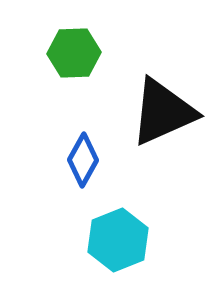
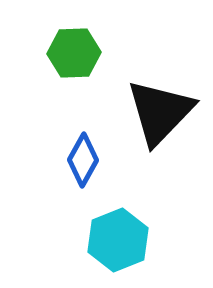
black triangle: moved 3 px left; rotated 22 degrees counterclockwise
